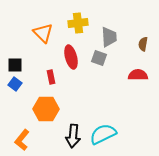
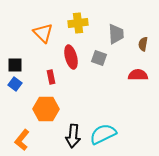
gray trapezoid: moved 7 px right, 3 px up
